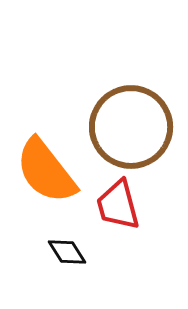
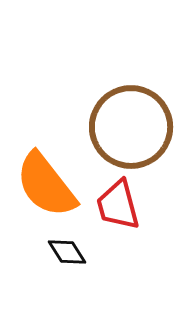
orange semicircle: moved 14 px down
